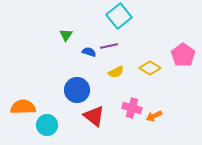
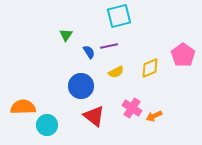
cyan square: rotated 25 degrees clockwise
blue semicircle: rotated 40 degrees clockwise
yellow diamond: rotated 55 degrees counterclockwise
blue circle: moved 4 px right, 4 px up
pink cross: rotated 18 degrees clockwise
